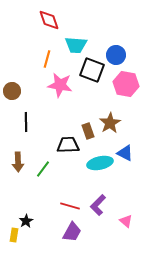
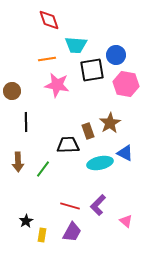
orange line: rotated 66 degrees clockwise
black square: rotated 30 degrees counterclockwise
pink star: moved 3 px left
yellow rectangle: moved 28 px right
